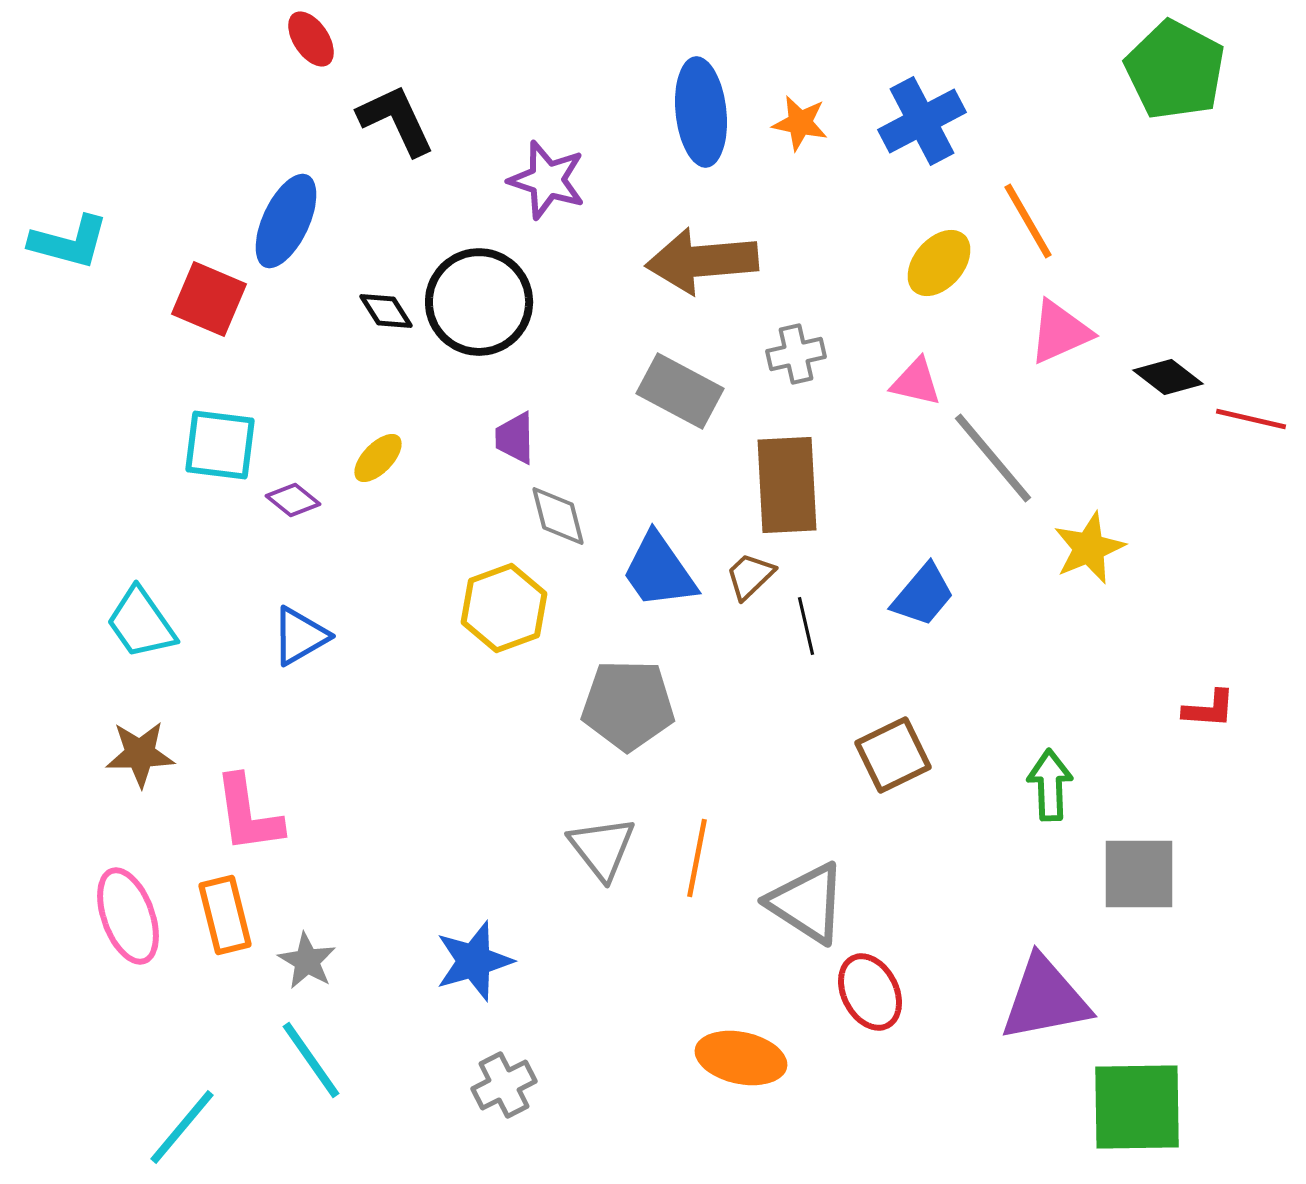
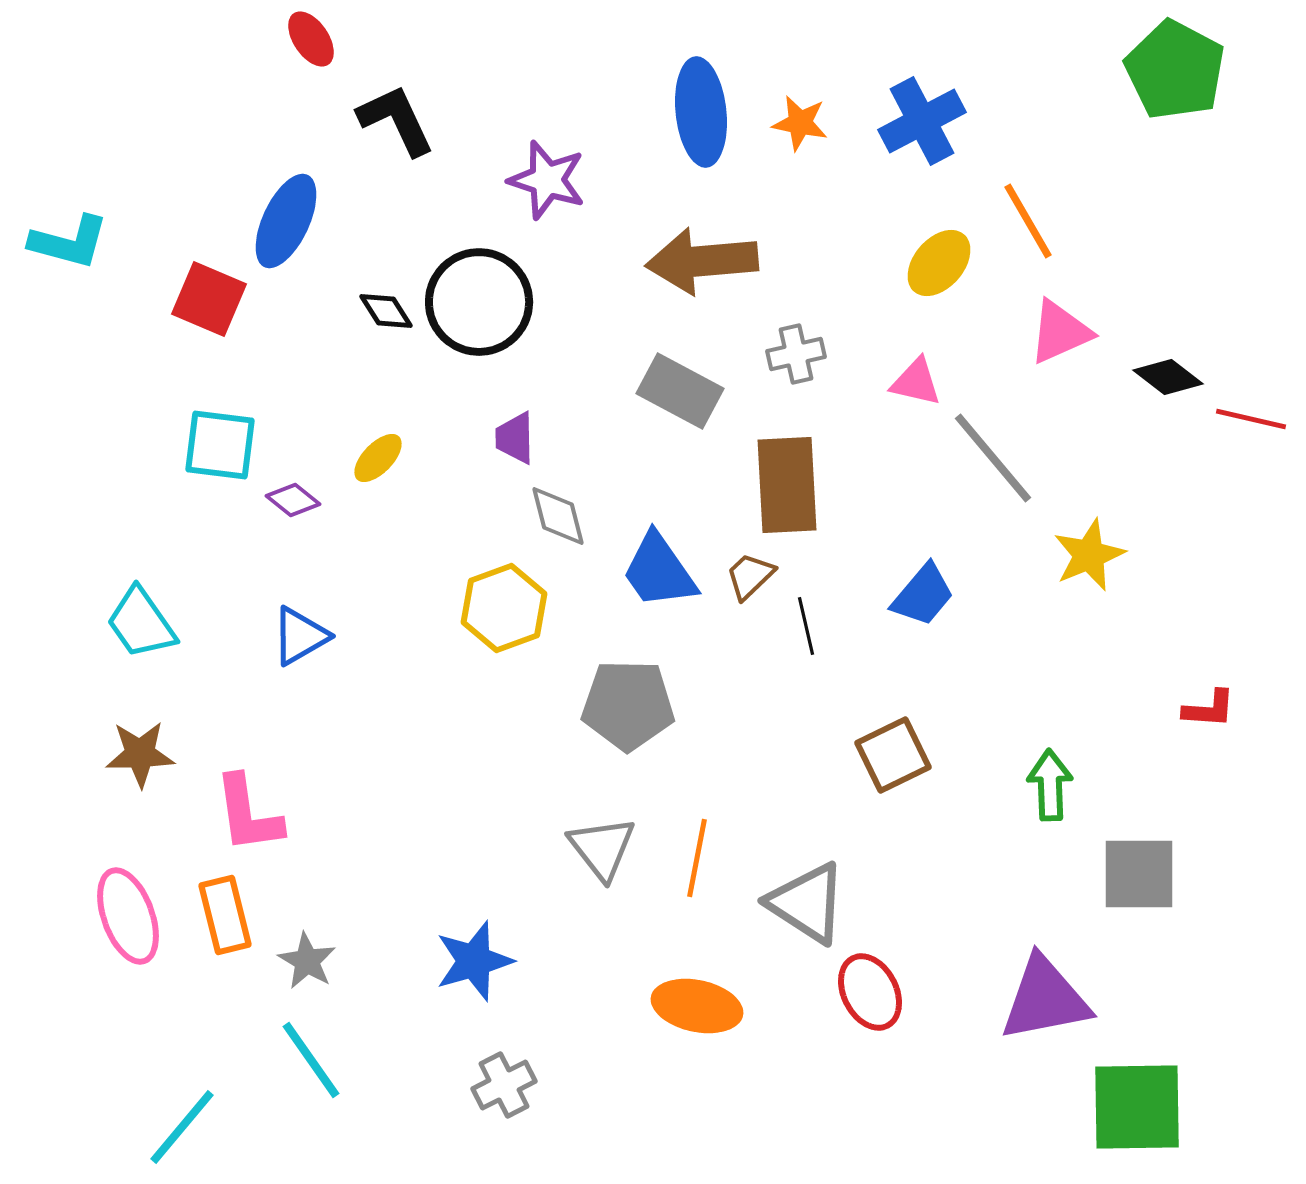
yellow star at (1089, 548): moved 7 px down
orange ellipse at (741, 1058): moved 44 px left, 52 px up
